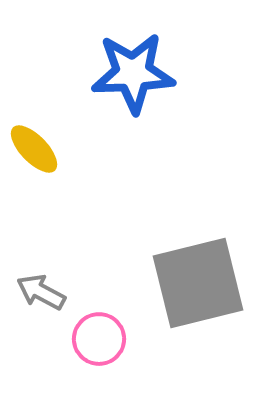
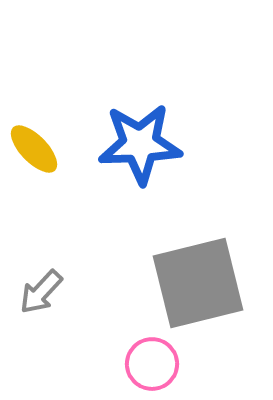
blue star: moved 7 px right, 71 px down
gray arrow: rotated 75 degrees counterclockwise
pink circle: moved 53 px right, 25 px down
